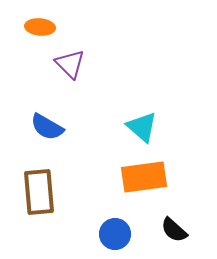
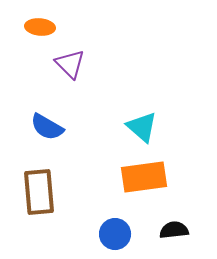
black semicircle: rotated 132 degrees clockwise
